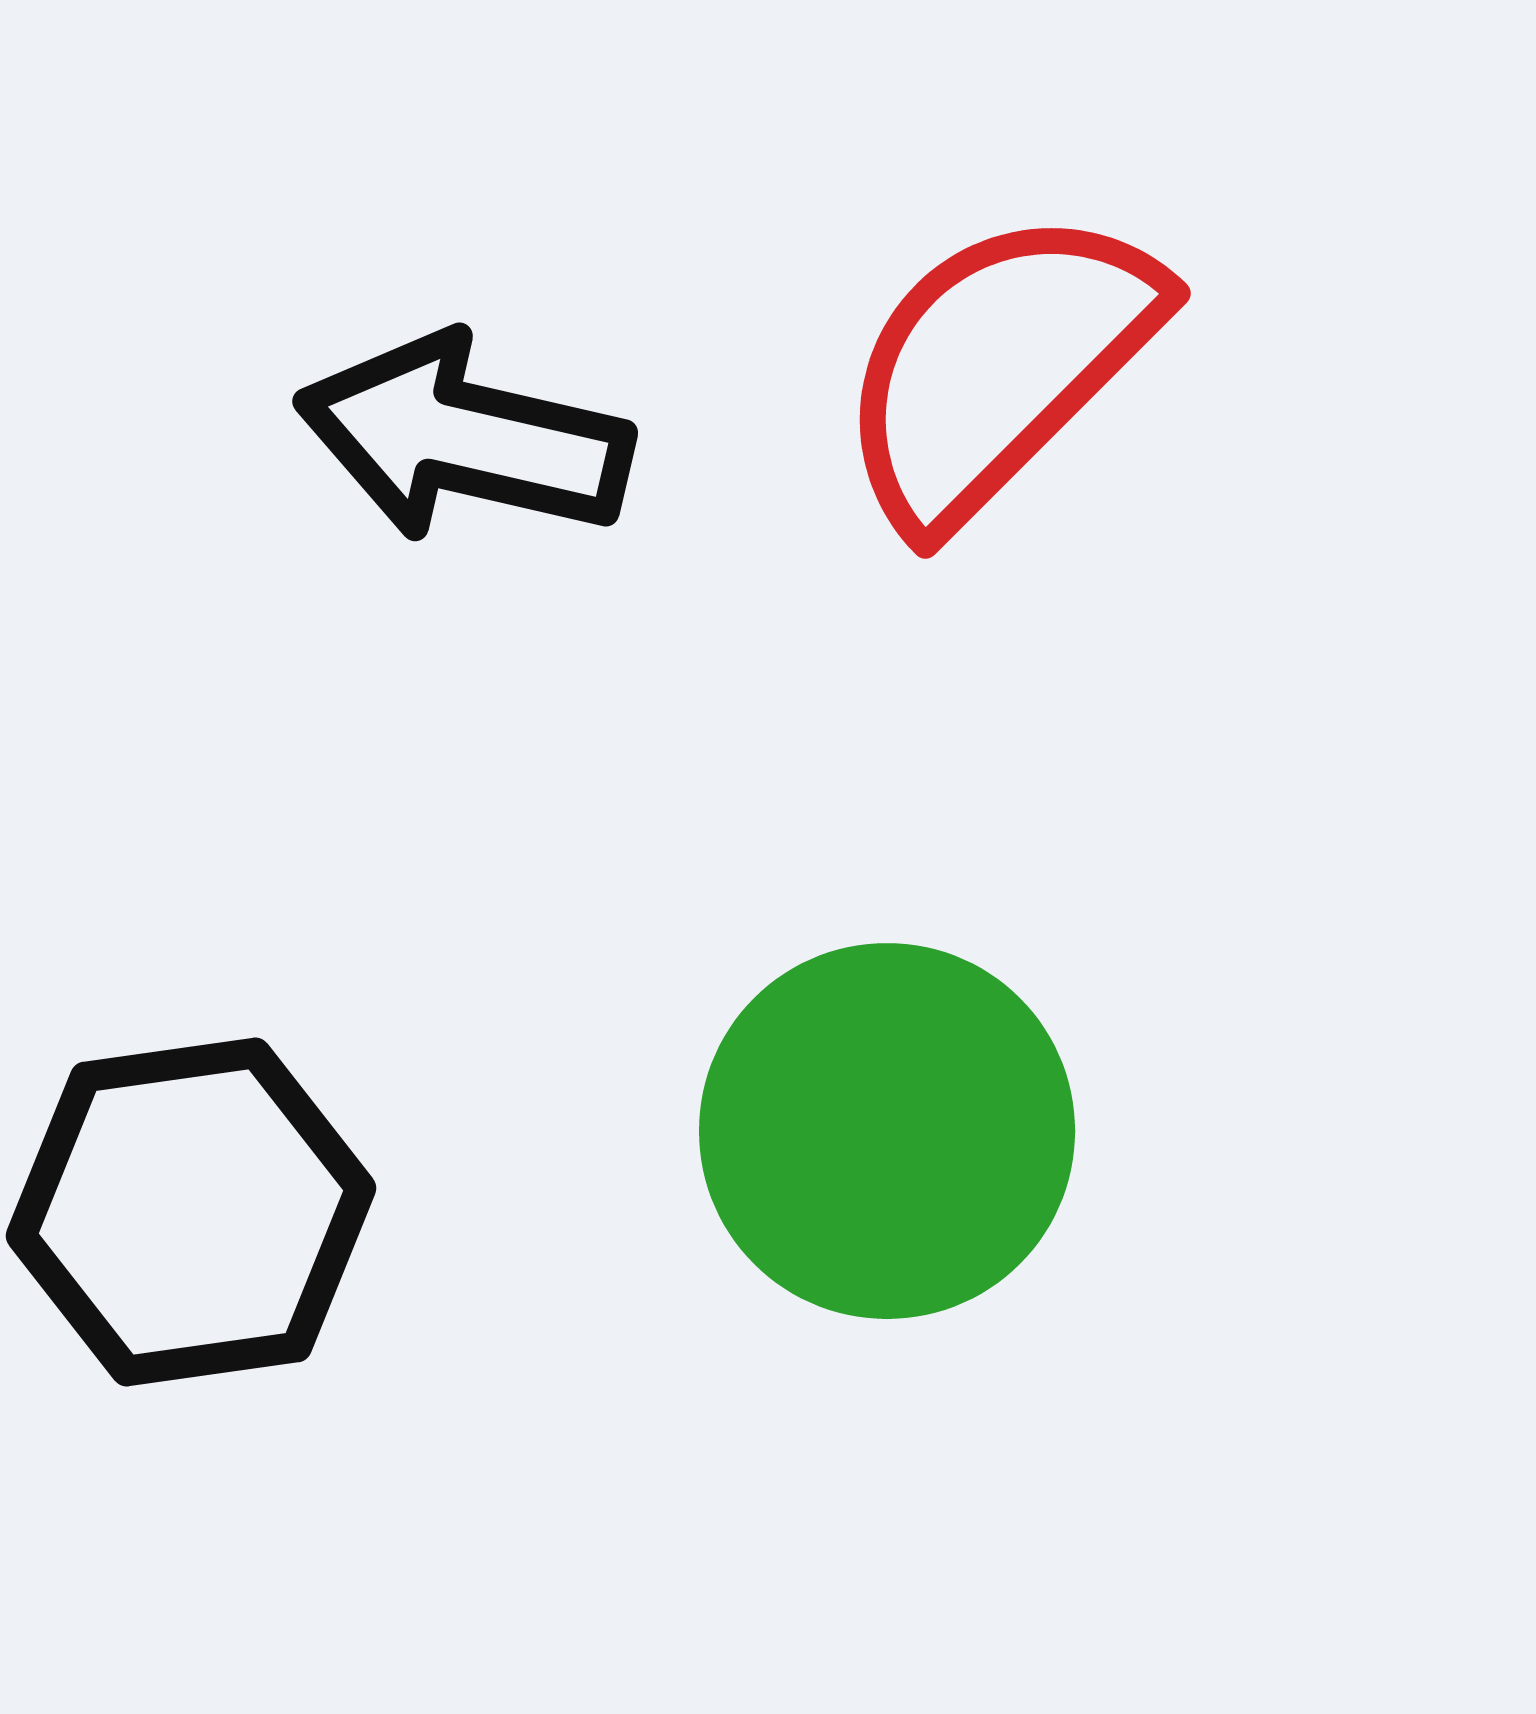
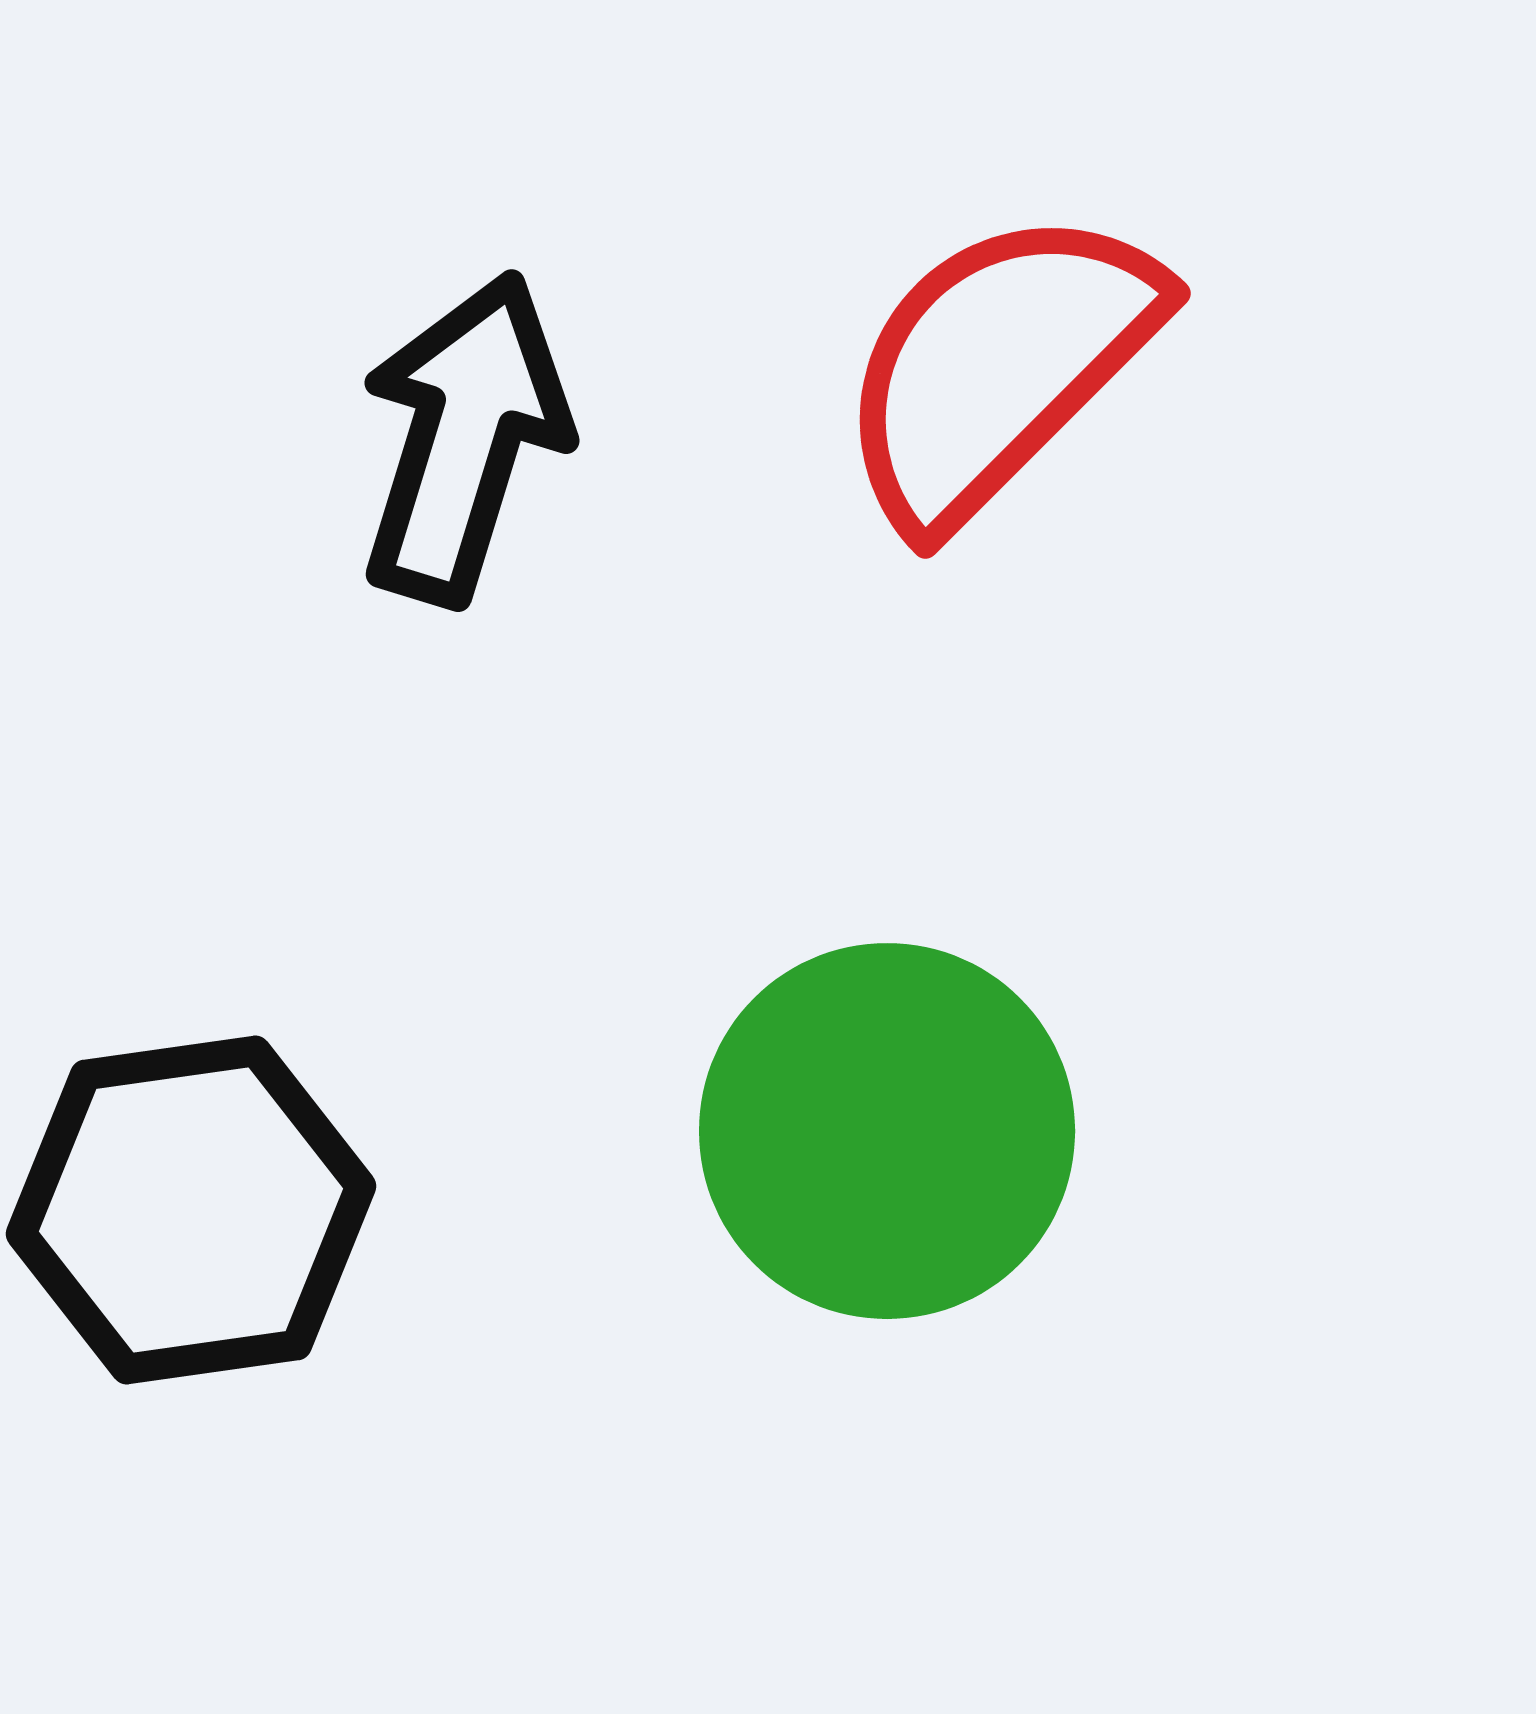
black arrow: rotated 94 degrees clockwise
black hexagon: moved 2 px up
